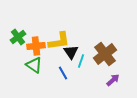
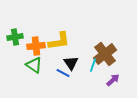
green cross: moved 3 px left; rotated 28 degrees clockwise
black triangle: moved 11 px down
cyan line: moved 12 px right, 4 px down
blue line: rotated 32 degrees counterclockwise
